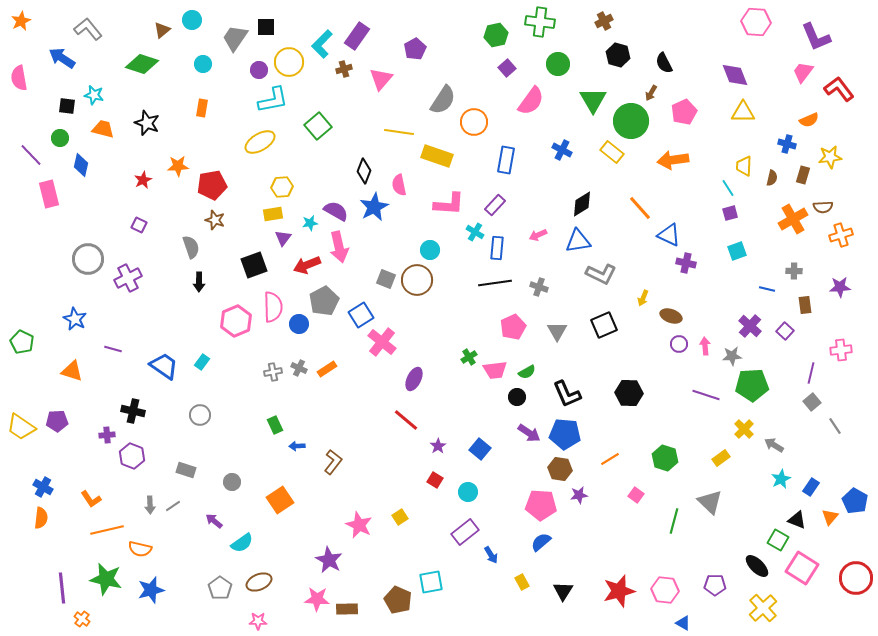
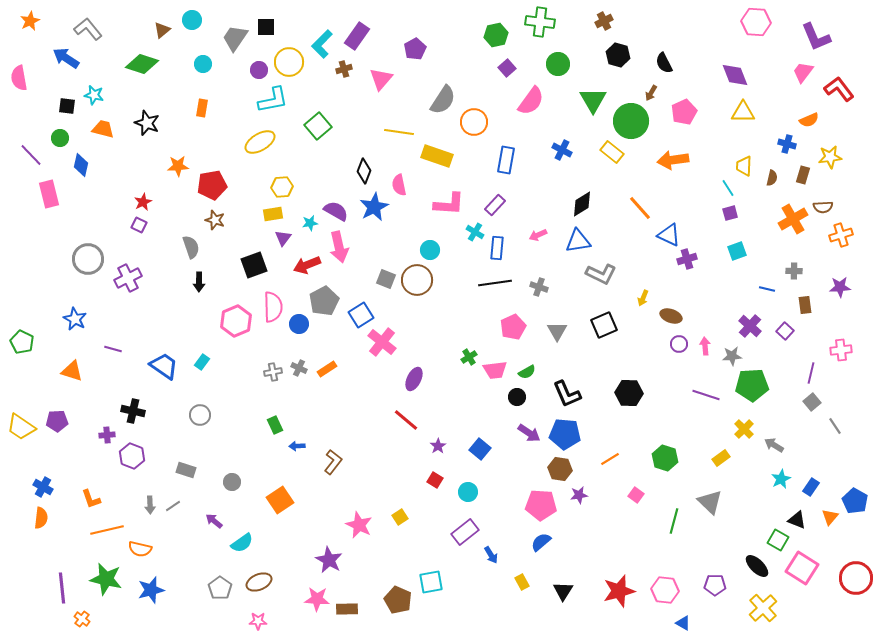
orange star at (21, 21): moved 9 px right
blue arrow at (62, 58): moved 4 px right
red star at (143, 180): moved 22 px down
purple cross at (686, 263): moved 1 px right, 4 px up; rotated 30 degrees counterclockwise
orange L-shape at (91, 499): rotated 15 degrees clockwise
